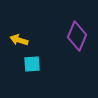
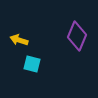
cyan square: rotated 18 degrees clockwise
